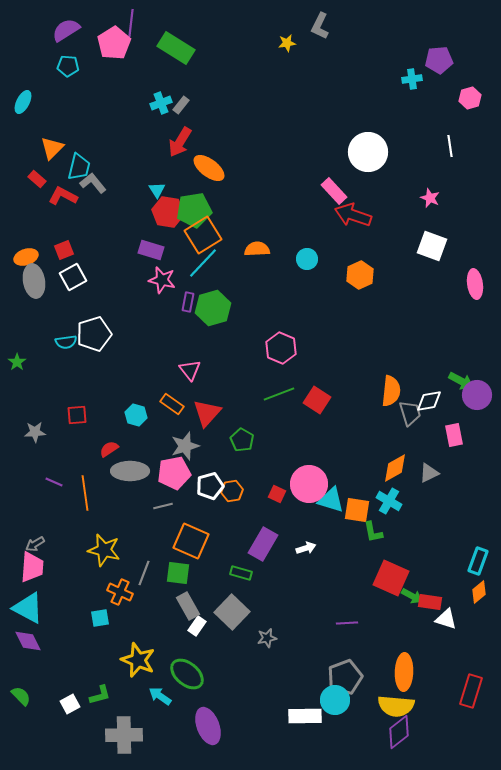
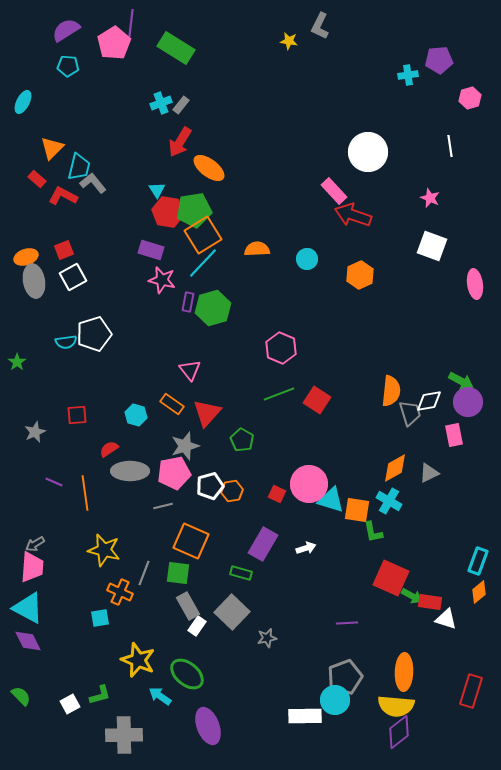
yellow star at (287, 43): moved 2 px right, 2 px up; rotated 18 degrees clockwise
cyan cross at (412, 79): moved 4 px left, 4 px up
purple circle at (477, 395): moved 9 px left, 7 px down
gray star at (35, 432): rotated 20 degrees counterclockwise
